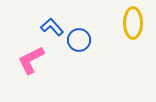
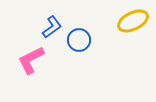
yellow ellipse: moved 2 px up; rotated 64 degrees clockwise
blue L-shape: rotated 95 degrees clockwise
